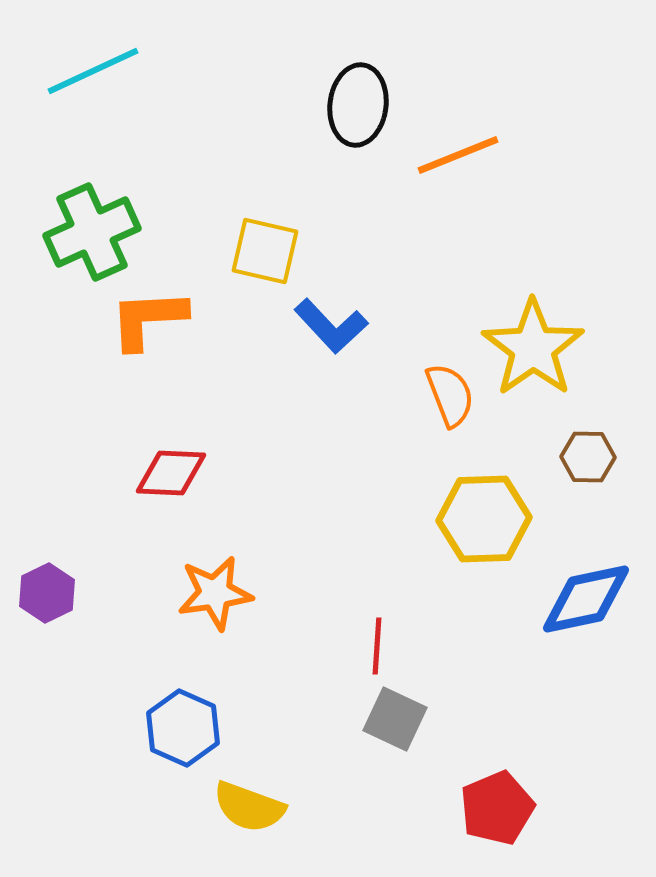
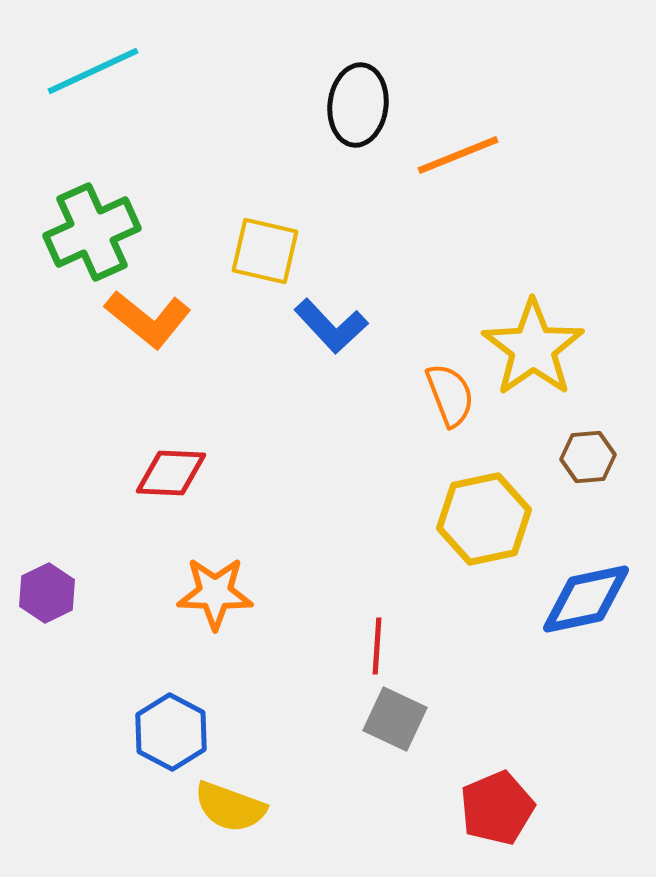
orange L-shape: rotated 138 degrees counterclockwise
brown hexagon: rotated 6 degrees counterclockwise
yellow hexagon: rotated 10 degrees counterclockwise
orange star: rotated 10 degrees clockwise
blue hexagon: moved 12 px left, 4 px down; rotated 4 degrees clockwise
yellow semicircle: moved 19 px left
